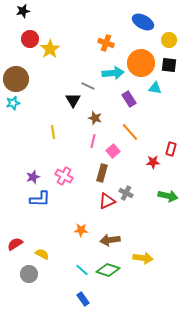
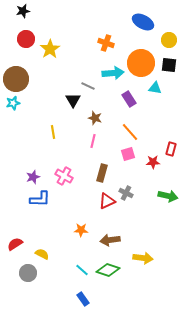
red circle: moved 4 px left
pink square: moved 15 px right, 3 px down; rotated 24 degrees clockwise
gray circle: moved 1 px left, 1 px up
